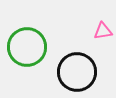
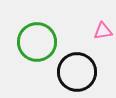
green circle: moved 10 px right, 5 px up
